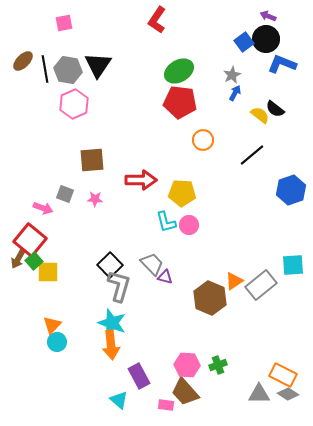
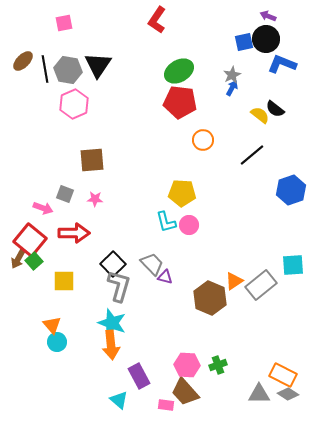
blue square at (244, 42): rotated 24 degrees clockwise
blue arrow at (235, 93): moved 3 px left, 5 px up
red arrow at (141, 180): moved 67 px left, 53 px down
black square at (110, 265): moved 3 px right, 1 px up
yellow square at (48, 272): moved 16 px right, 9 px down
orange triangle at (52, 325): rotated 24 degrees counterclockwise
